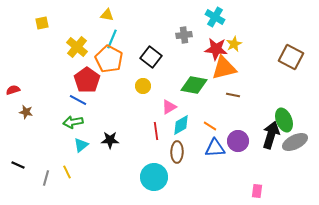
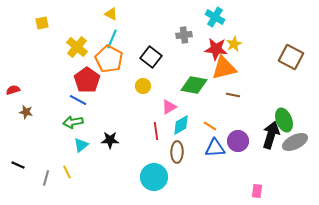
yellow triangle: moved 4 px right, 1 px up; rotated 16 degrees clockwise
